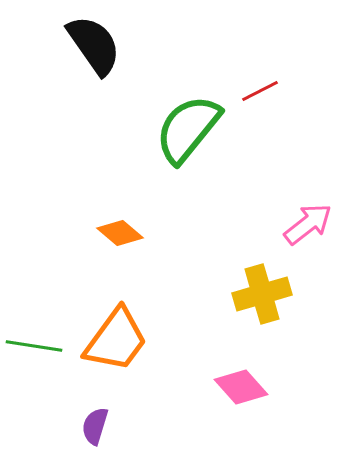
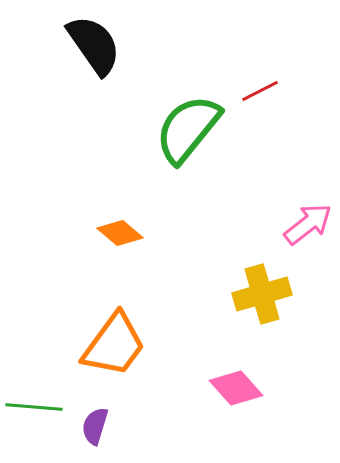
orange trapezoid: moved 2 px left, 5 px down
green line: moved 61 px down; rotated 4 degrees counterclockwise
pink diamond: moved 5 px left, 1 px down
